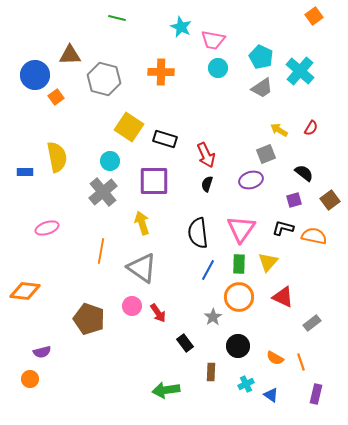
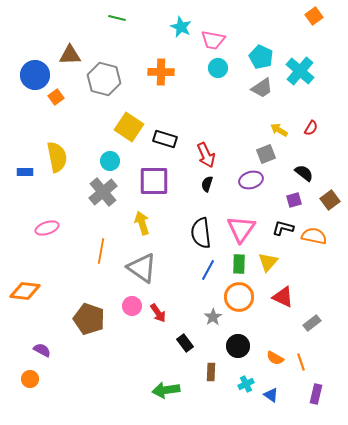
black semicircle at (198, 233): moved 3 px right
purple semicircle at (42, 352): moved 2 px up; rotated 138 degrees counterclockwise
